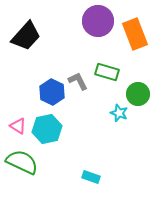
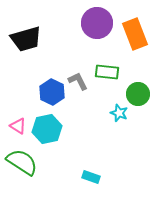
purple circle: moved 1 px left, 2 px down
black trapezoid: moved 3 px down; rotated 32 degrees clockwise
green rectangle: rotated 10 degrees counterclockwise
green semicircle: rotated 8 degrees clockwise
